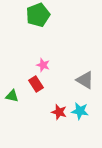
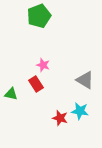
green pentagon: moved 1 px right, 1 px down
green triangle: moved 1 px left, 2 px up
red star: moved 1 px right, 6 px down
